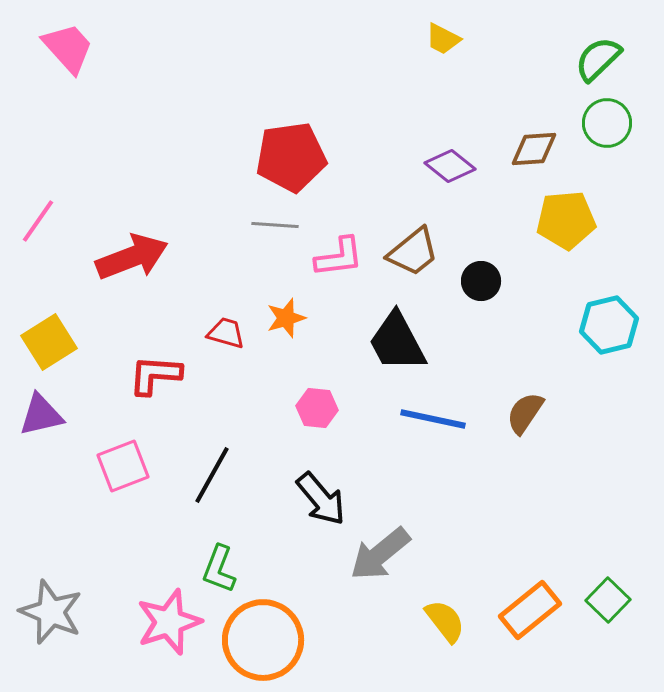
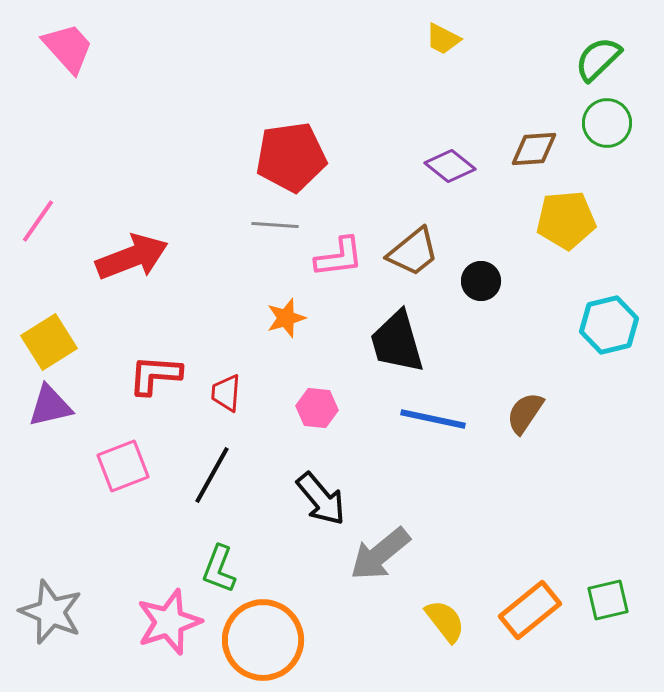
red trapezoid: moved 60 px down; rotated 102 degrees counterclockwise
black trapezoid: rotated 12 degrees clockwise
purple triangle: moved 9 px right, 9 px up
green square: rotated 33 degrees clockwise
